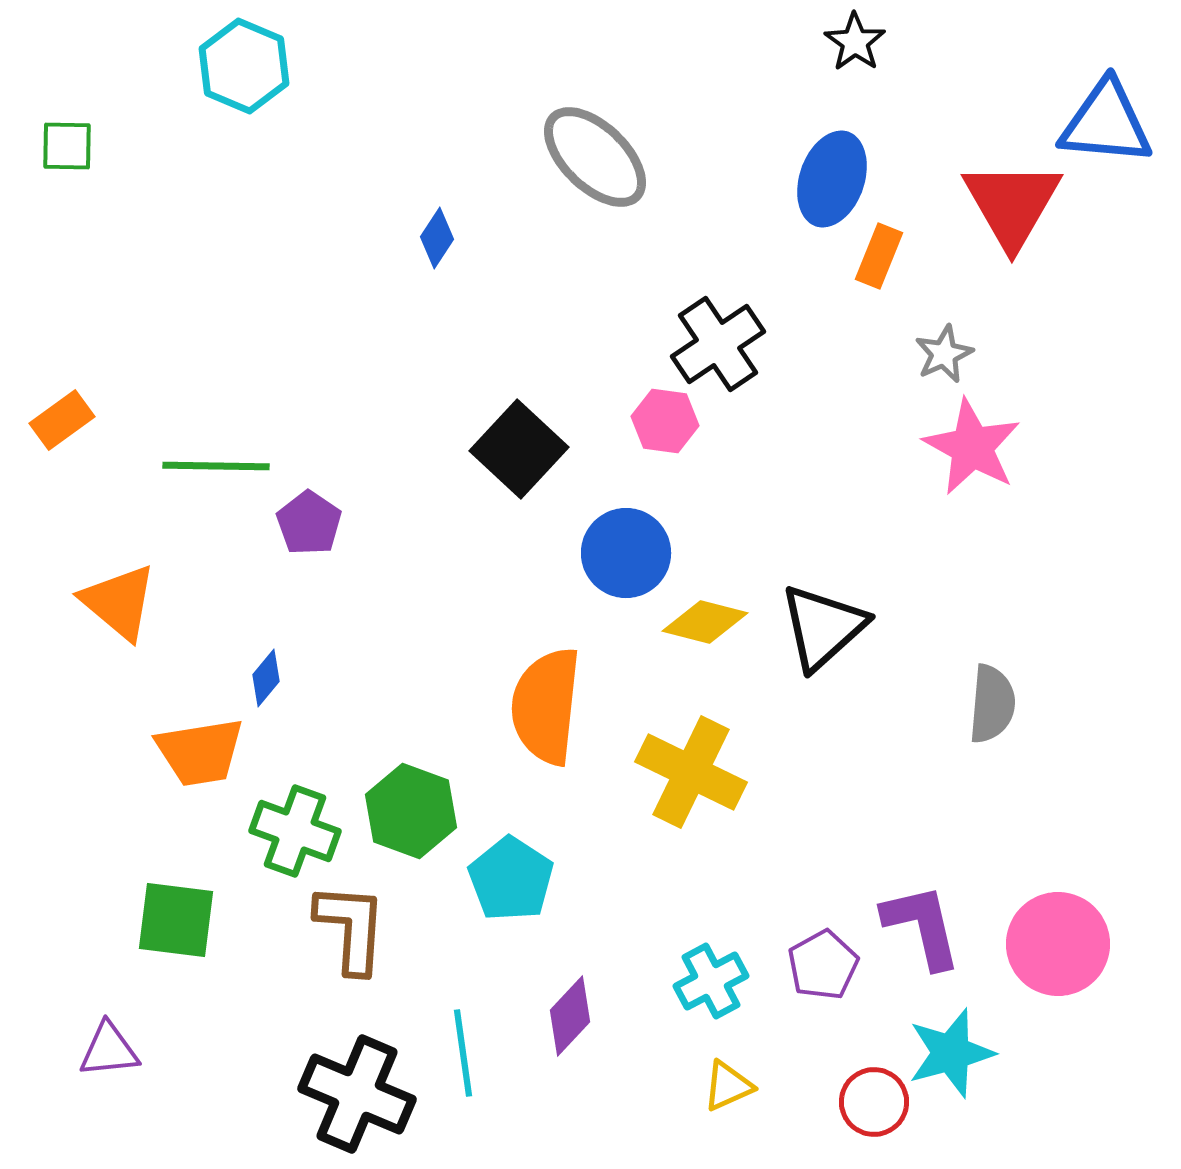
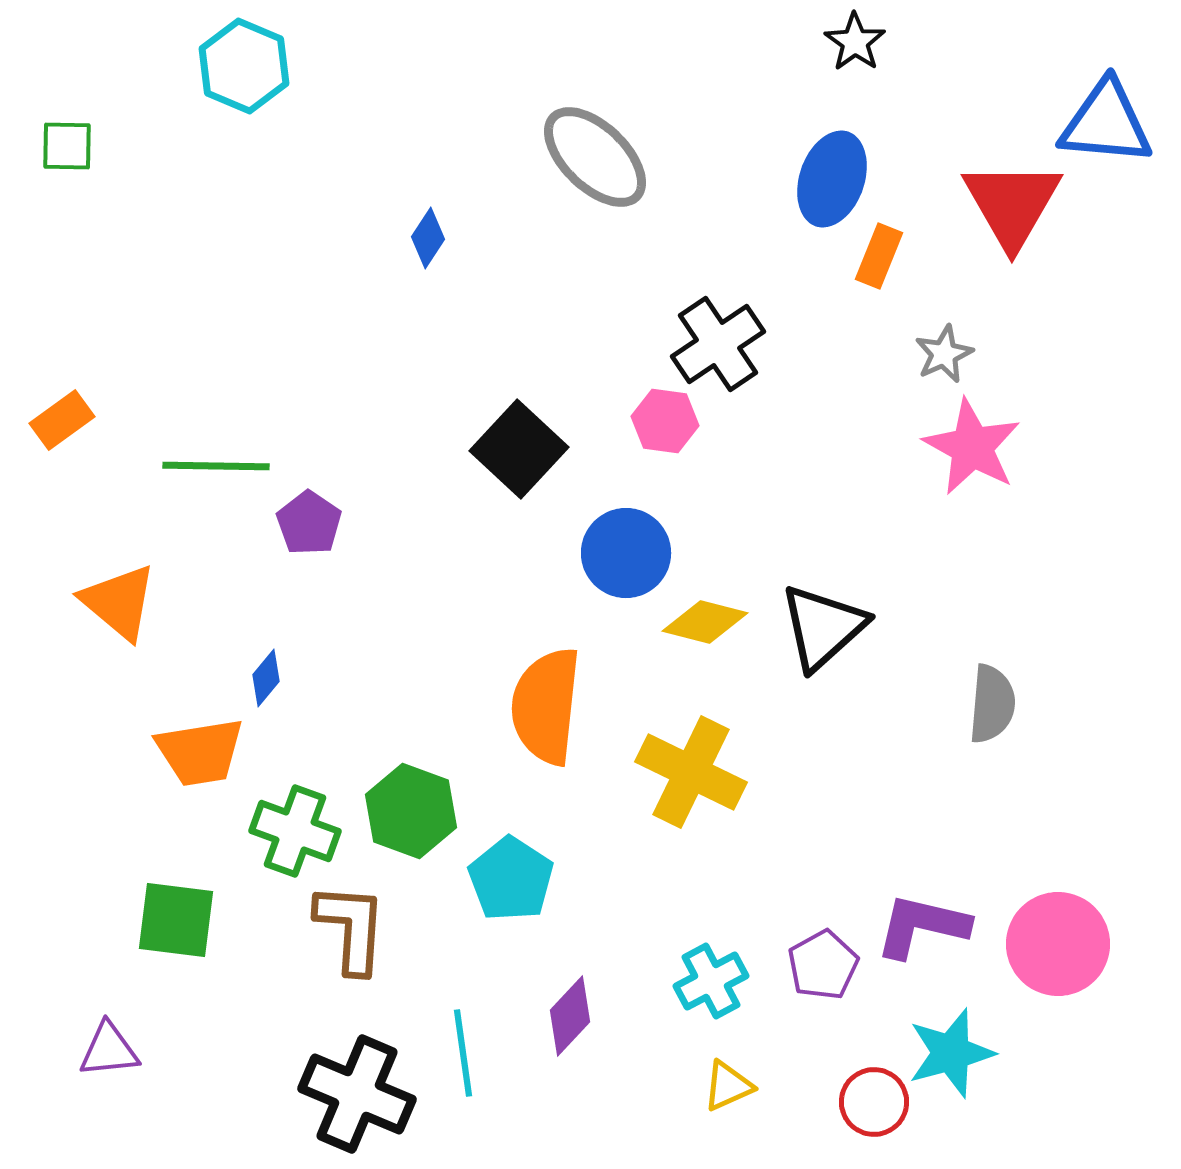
blue diamond at (437, 238): moved 9 px left
purple L-shape at (922, 926): rotated 64 degrees counterclockwise
